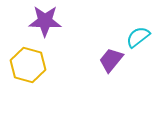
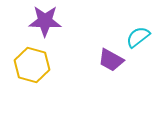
purple trapezoid: rotated 100 degrees counterclockwise
yellow hexagon: moved 4 px right
